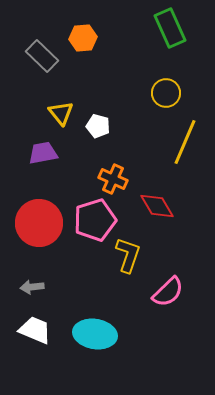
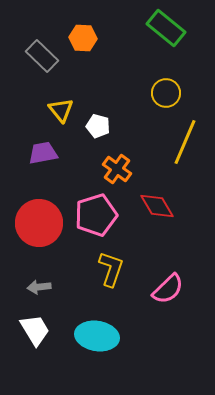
green rectangle: moved 4 px left; rotated 27 degrees counterclockwise
orange hexagon: rotated 8 degrees clockwise
yellow triangle: moved 3 px up
orange cross: moved 4 px right, 10 px up; rotated 12 degrees clockwise
pink pentagon: moved 1 px right, 5 px up
yellow L-shape: moved 17 px left, 14 px down
gray arrow: moved 7 px right
pink semicircle: moved 3 px up
white trapezoid: rotated 36 degrees clockwise
cyan ellipse: moved 2 px right, 2 px down
